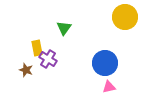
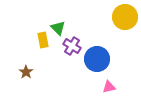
green triangle: moved 6 px left; rotated 21 degrees counterclockwise
yellow rectangle: moved 6 px right, 8 px up
purple cross: moved 24 px right, 13 px up
blue circle: moved 8 px left, 4 px up
brown star: moved 2 px down; rotated 16 degrees clockwise
